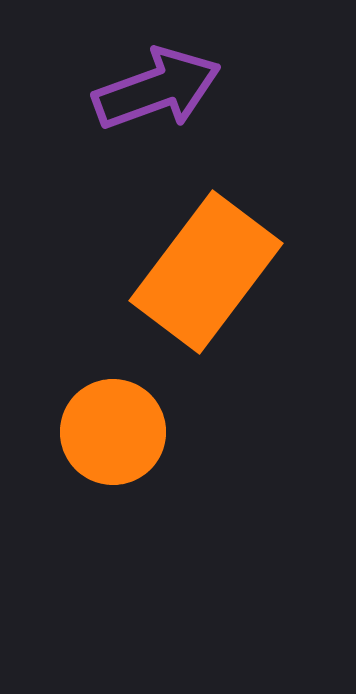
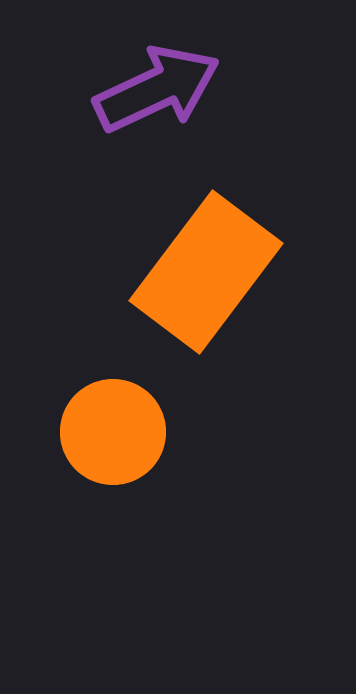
purple arrow: rotated 5 degrees counterclockwise
